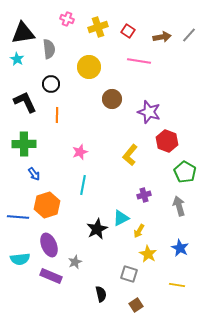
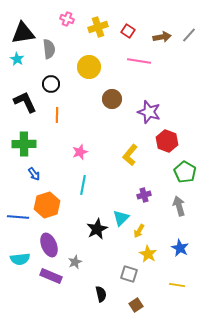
cyan triangle: rotated 18 degrees counterclockwise
